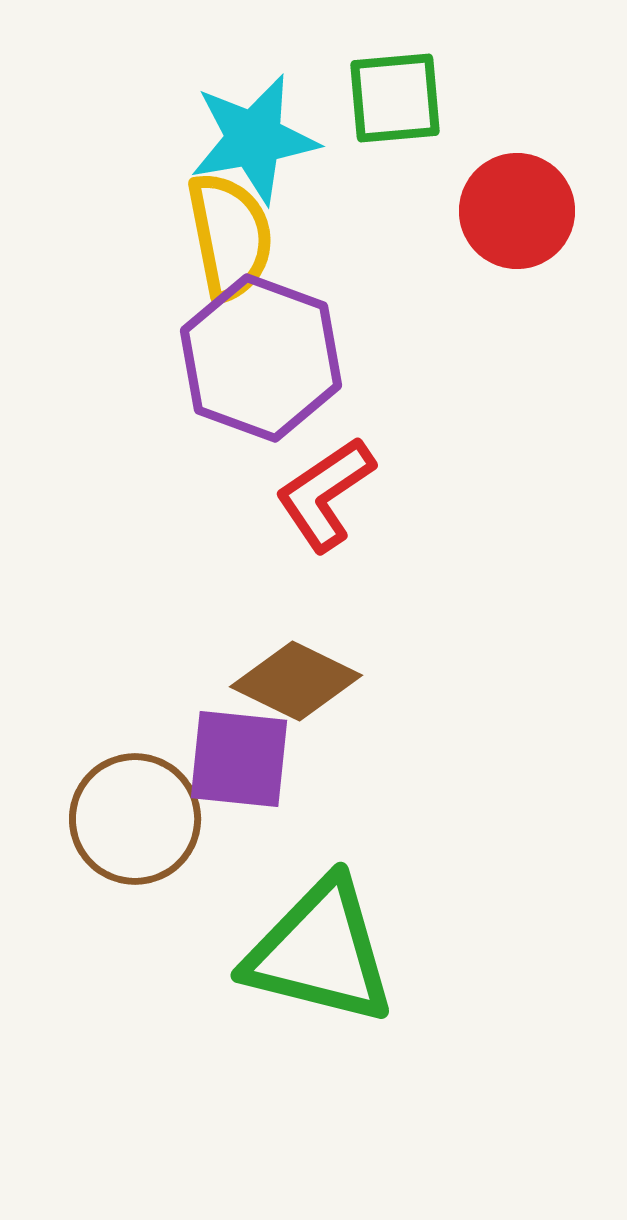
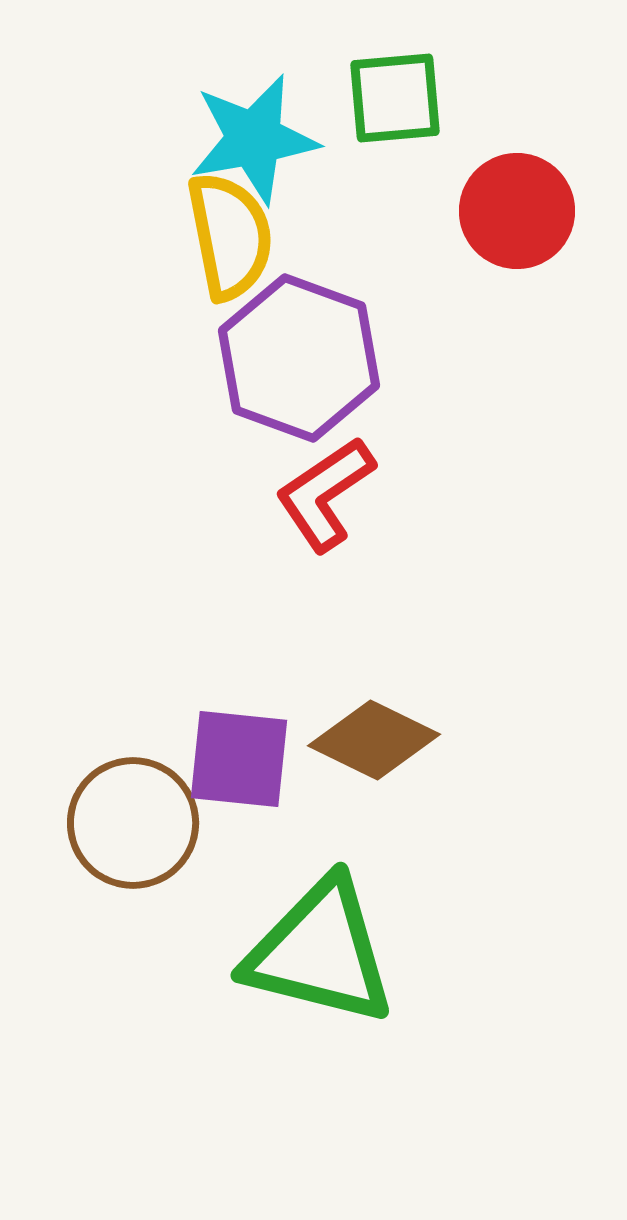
purple hexagon: moved 38 px right
brown diamond: moved 78 px right, 59 px down
brown circle: moved 2 px left, 4 px down
